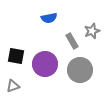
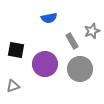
black square: moved 6 px up
gray circle: moved 1 px up
